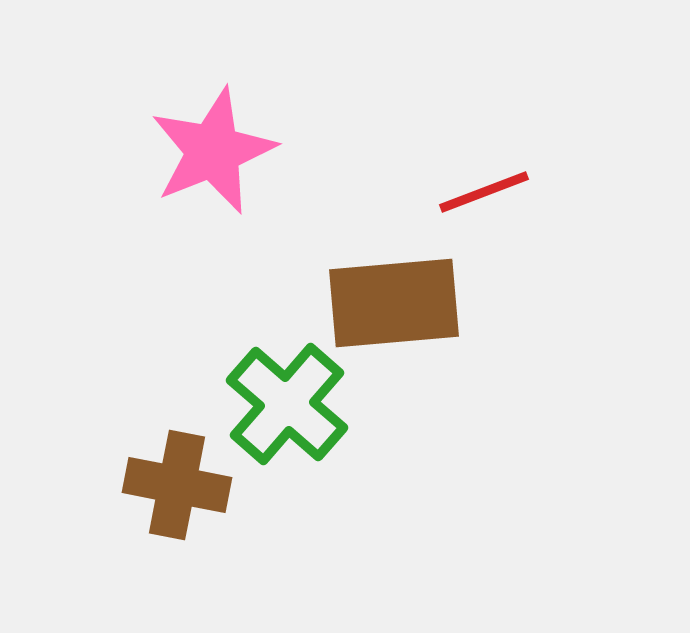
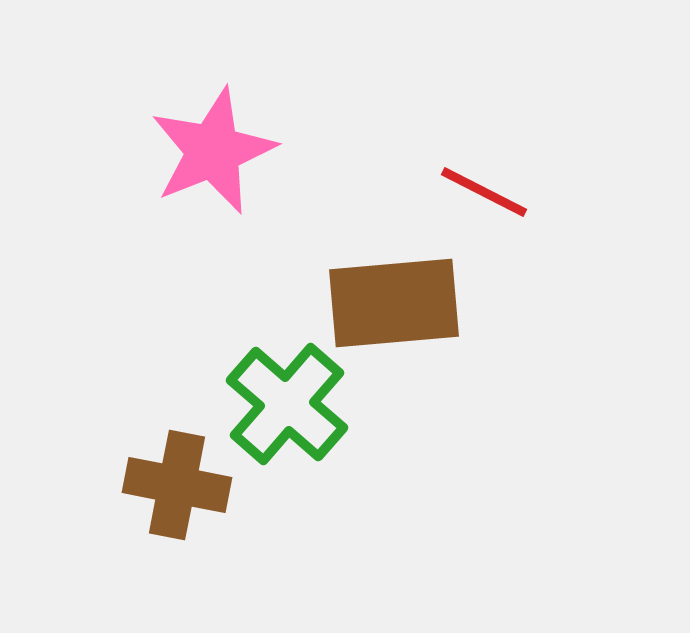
red line: rotated 48 degrees clockwise
